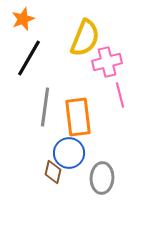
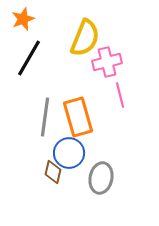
gray line: moved 10 px down
orange rectangle: rotated 9 degrees counterclockwise
gray ellipse: moved 1 px left; rotated 8 degrees clockwise
